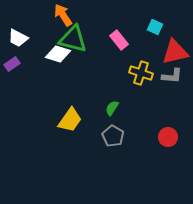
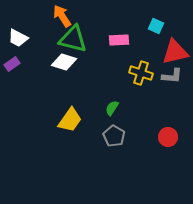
orange arrow: moved 1 px left, 1 px down
cyan square: moved 1 px right, 1 px up
pink rectangle: rotated 54 degrees counterclockwise
white diamond: moved 6 px right, 8 px down
gray pentagon: moved 1 px right
